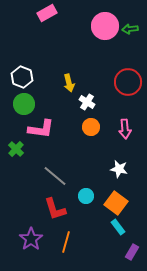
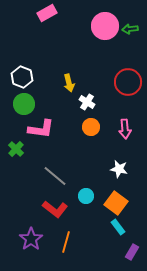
red L-shape: rotated 35 degrees counterclockwise
